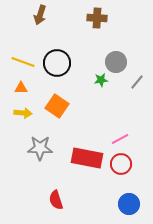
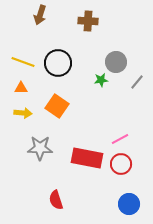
brown cross: moved 9 px left, 3 px down
black circle: moved 1 px right
